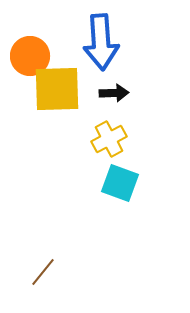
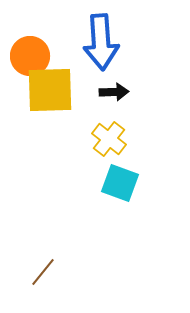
yellow square: moved 7 px left, 1 px down
black arrow: moved 1 px up
yellow cross: rotated 24 degrees counterclockwise
